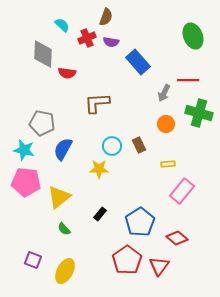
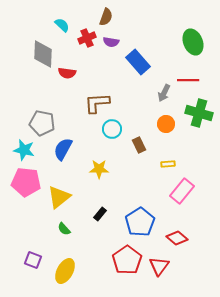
green ellipse: moved 6 px down
cyan circle: moved 17 px up
